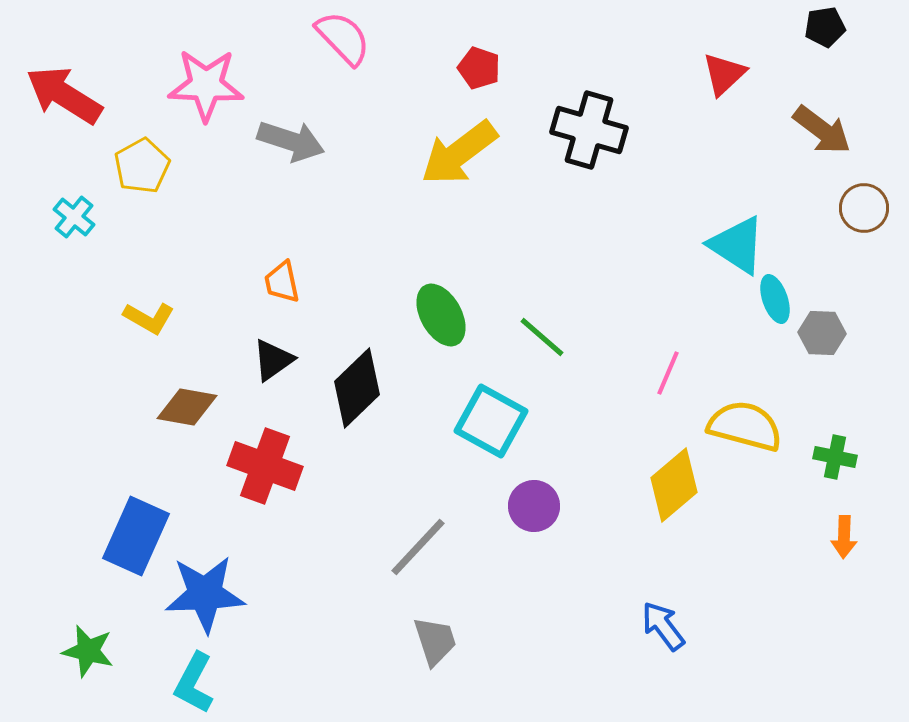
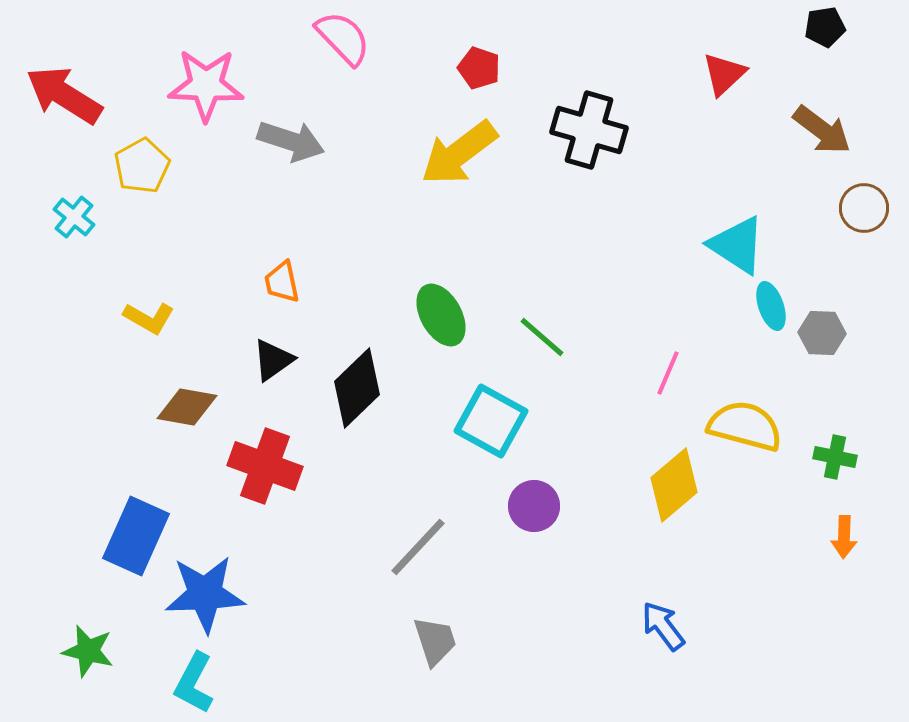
cyan ellipse: moved 4 px left, 7 px down
